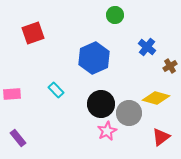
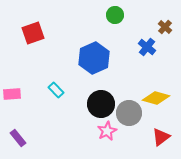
brown cross: moved 5 px left, 39 px up; rotated 16 degrees counterclockwise
